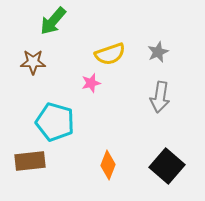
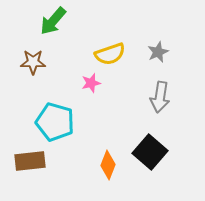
black square: moved 17 px left, 14 px up
